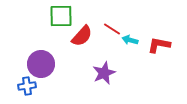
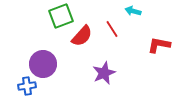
green square: rotated 20 degrees counterclockwise
red line: rotated 24 degrees clockwise
cyan arrow: moved 3 px right, 29 px up
purple circle: moved 2 px right
